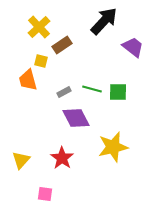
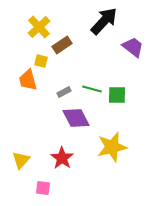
green square: moved 1 px left, 3 px down
yellow star: moved 1 px left
pink square: moved 2 px left, 6 px up
